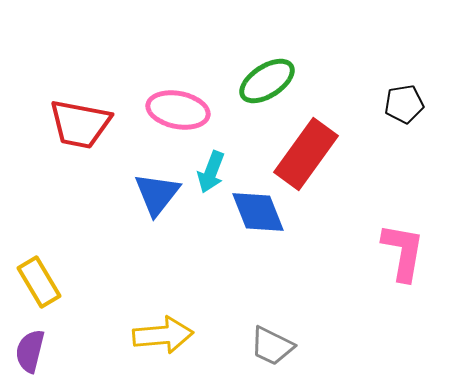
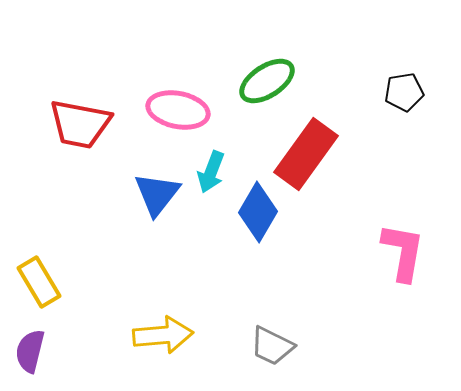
black pentagon: moved 12 px up
blue diamond: rotated 52 degrees clockwise
